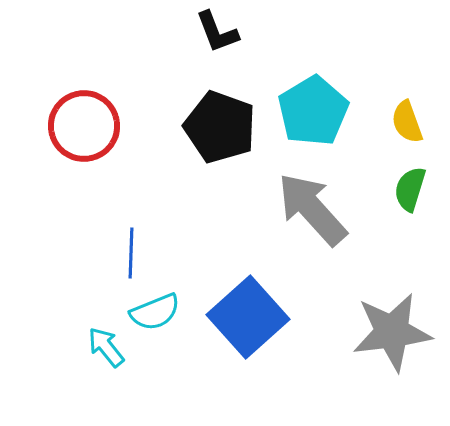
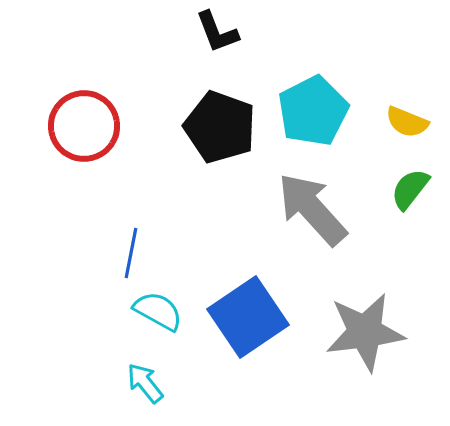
cyan pentagon: rotated 4 degrees clockwise
yellow semicircle: rotated 48 degrees counterclockwise
green semicircle: rotated 21 degrees clockwise
blue line: rotated 9 degrees clockwise
cyan semicircle: moved 3 px right, 1 px up; rotated 129 degrees counterclockwise
blue square: rotated 8 degrees clockwise
gray star: moved 27 px left
cyan arrow: moved 39 px right, 36 px down
